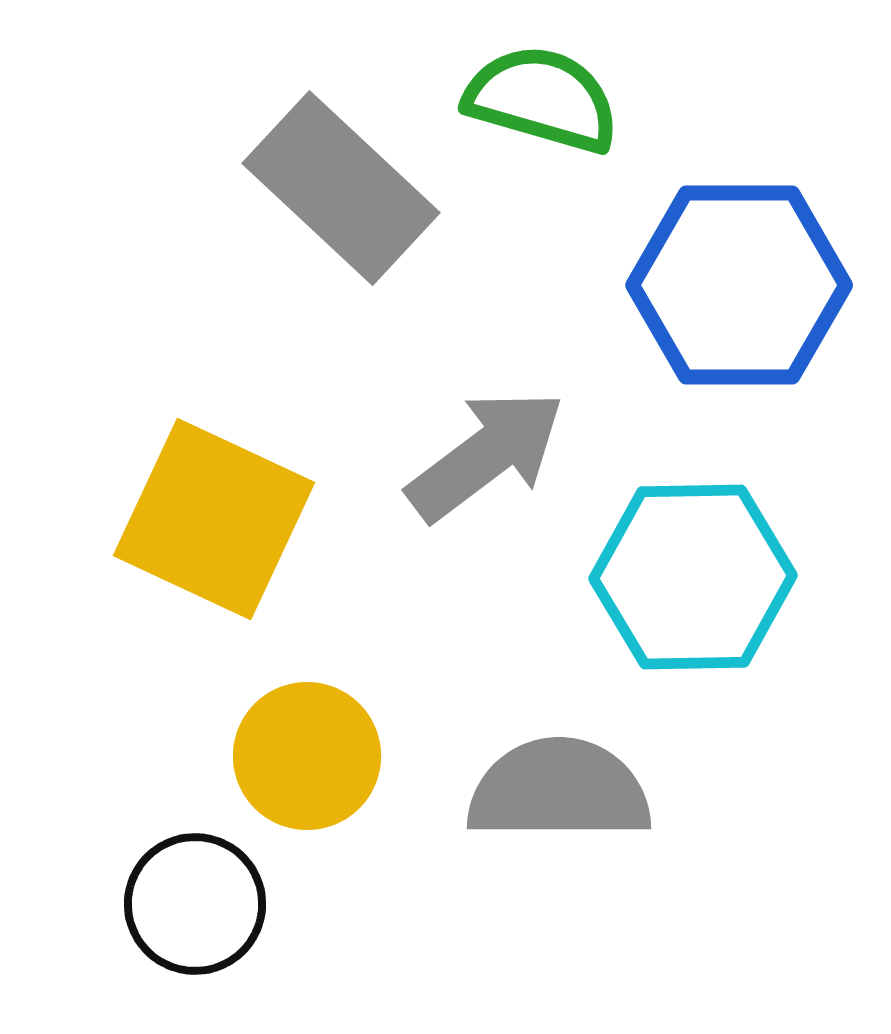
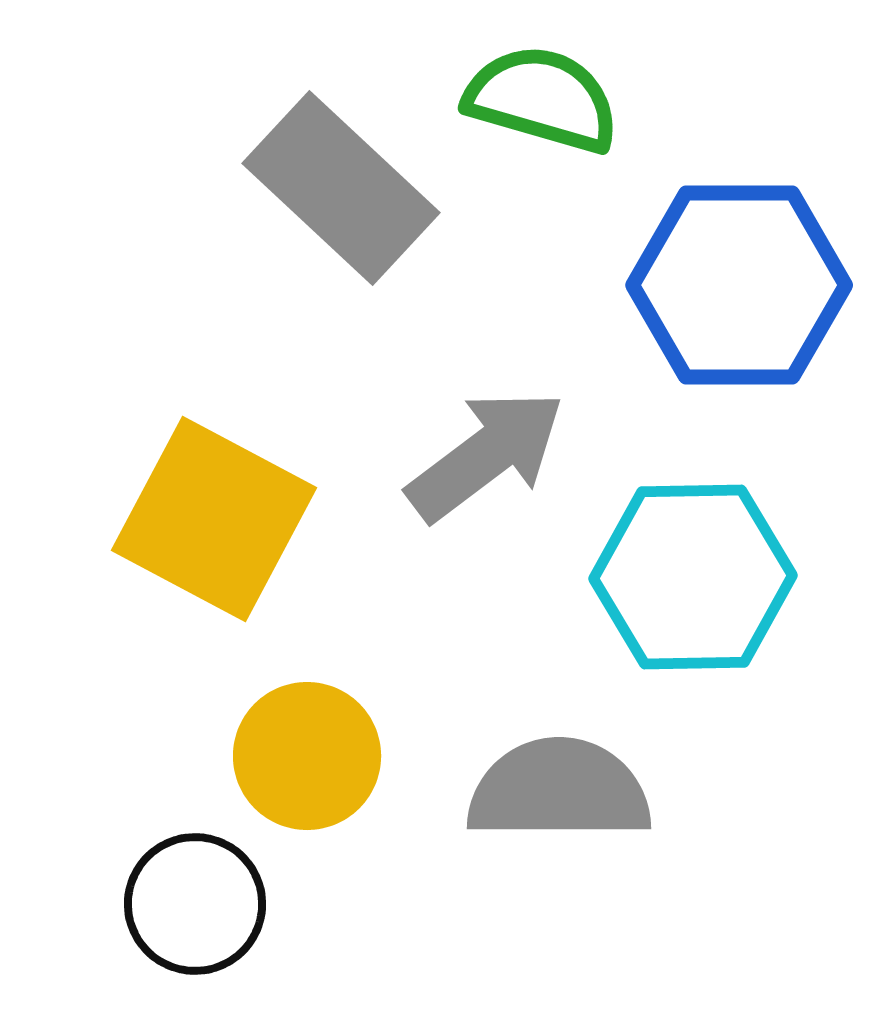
yellow square: rotated 3 degrees clockwise
